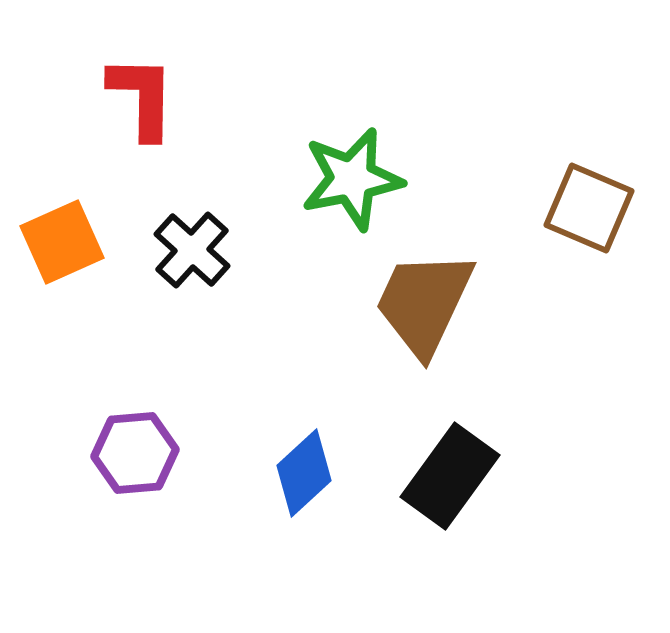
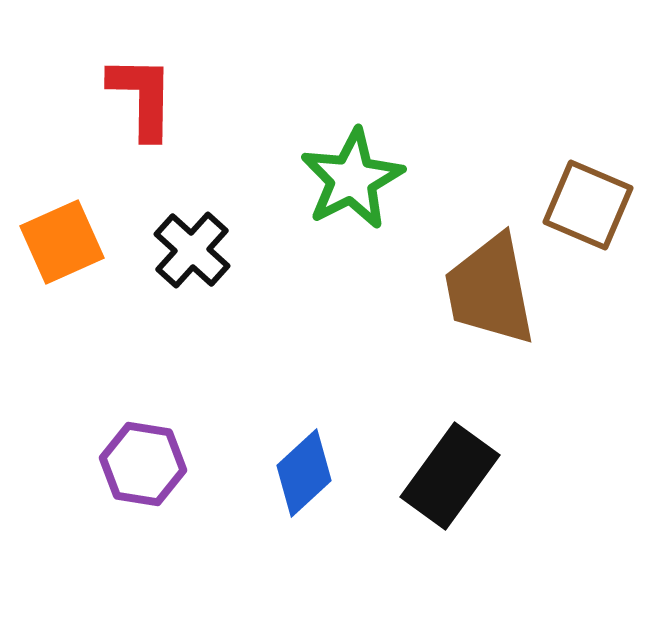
green star: rotated 16 degrees counterclockwise
brown square: moved 1 px left, 3 px up
brown trapezoid: moved 66 px right, 13 px up; rotated 36 degrees counterclockwise
purple hexagon: moved 8 px right, 11 px down; rotated 14 degrees clockwise
